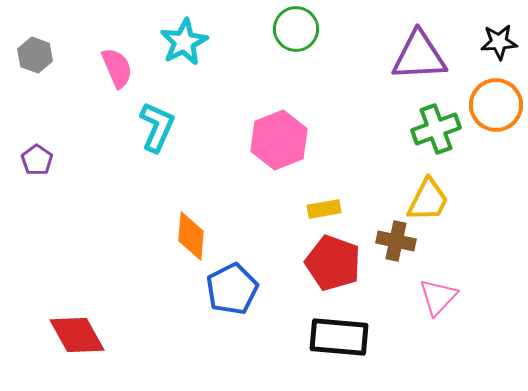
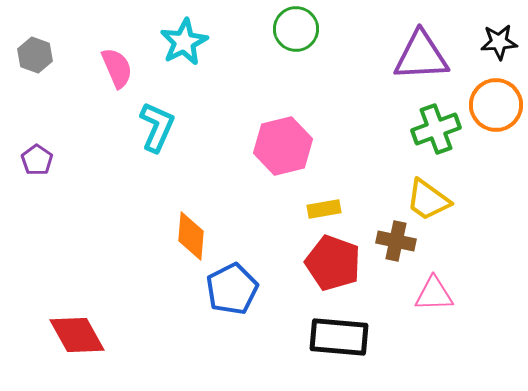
purple triangle: moved 2 px right
pink hexagon: moved 4 px right, 6 px down; rotated 8 degrees clockwise
yellow trapezoid: rotated 99 degrees clockwise
pink triangle: moved 4 px left, 3 px up; rotated 45 degrees clockwise
